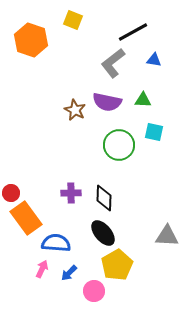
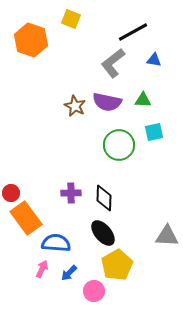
yellow square: moved 2 px left, 1 px up
brown star: moved 4 px up
cyan square: rotated 24 degrees counterclockwise
